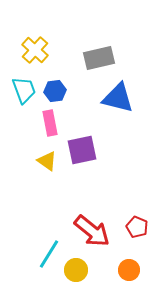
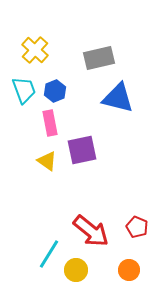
blue hexagon: rotated 15 degrees counterclockwise
red arrow: moved 1 px left
